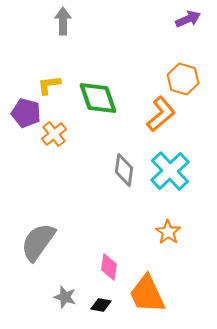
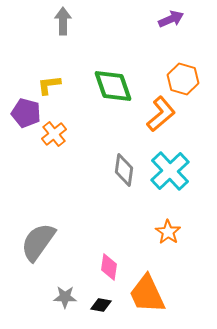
purple arrow: moved 17 px left
green diamond: moved 15 px right, 12 px up
gray star: rotated 15 degrees counterclockwise
